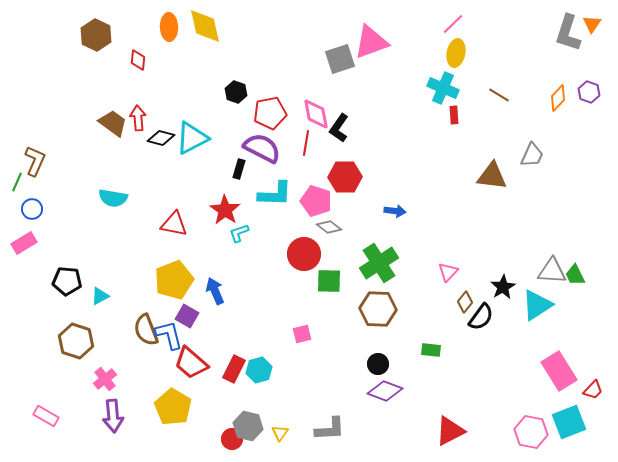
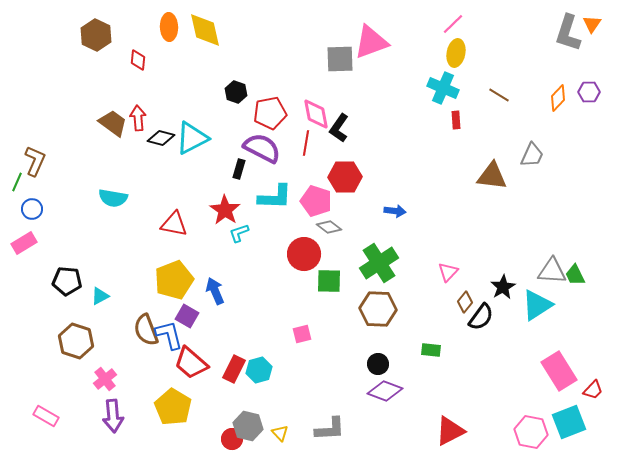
yellow diamond at (205, 26): moved 4 px down
gray square at (340, 59): rotated 16 degrees clockwise
purple hexagon at (589, 92): rotated 20 degrees counterclockwise
red rectangle at (454, 115): moved 2 px right, 5 px down
cyan L-shape at (275, 194): moved 3 px down
yellow triangle at (280, 433): rotated 18 degrees counterclockwise
